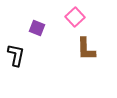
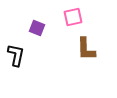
pink square: moved 2 px left; rotated 30 degrees clockwise
